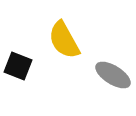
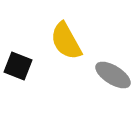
yellow semicircle: moved 2 px right, 1 px down
